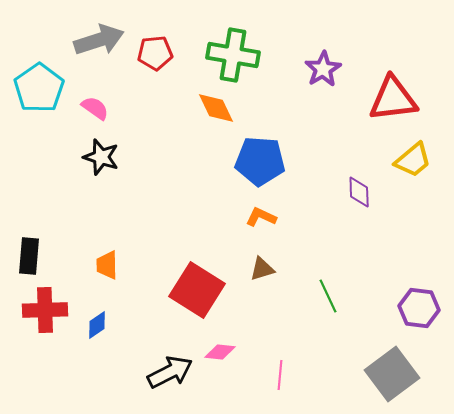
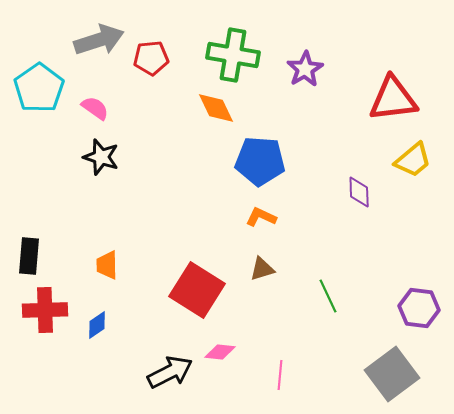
red pentagon: moved 4 px left, 5 px down
purple star: moved 18 px left
